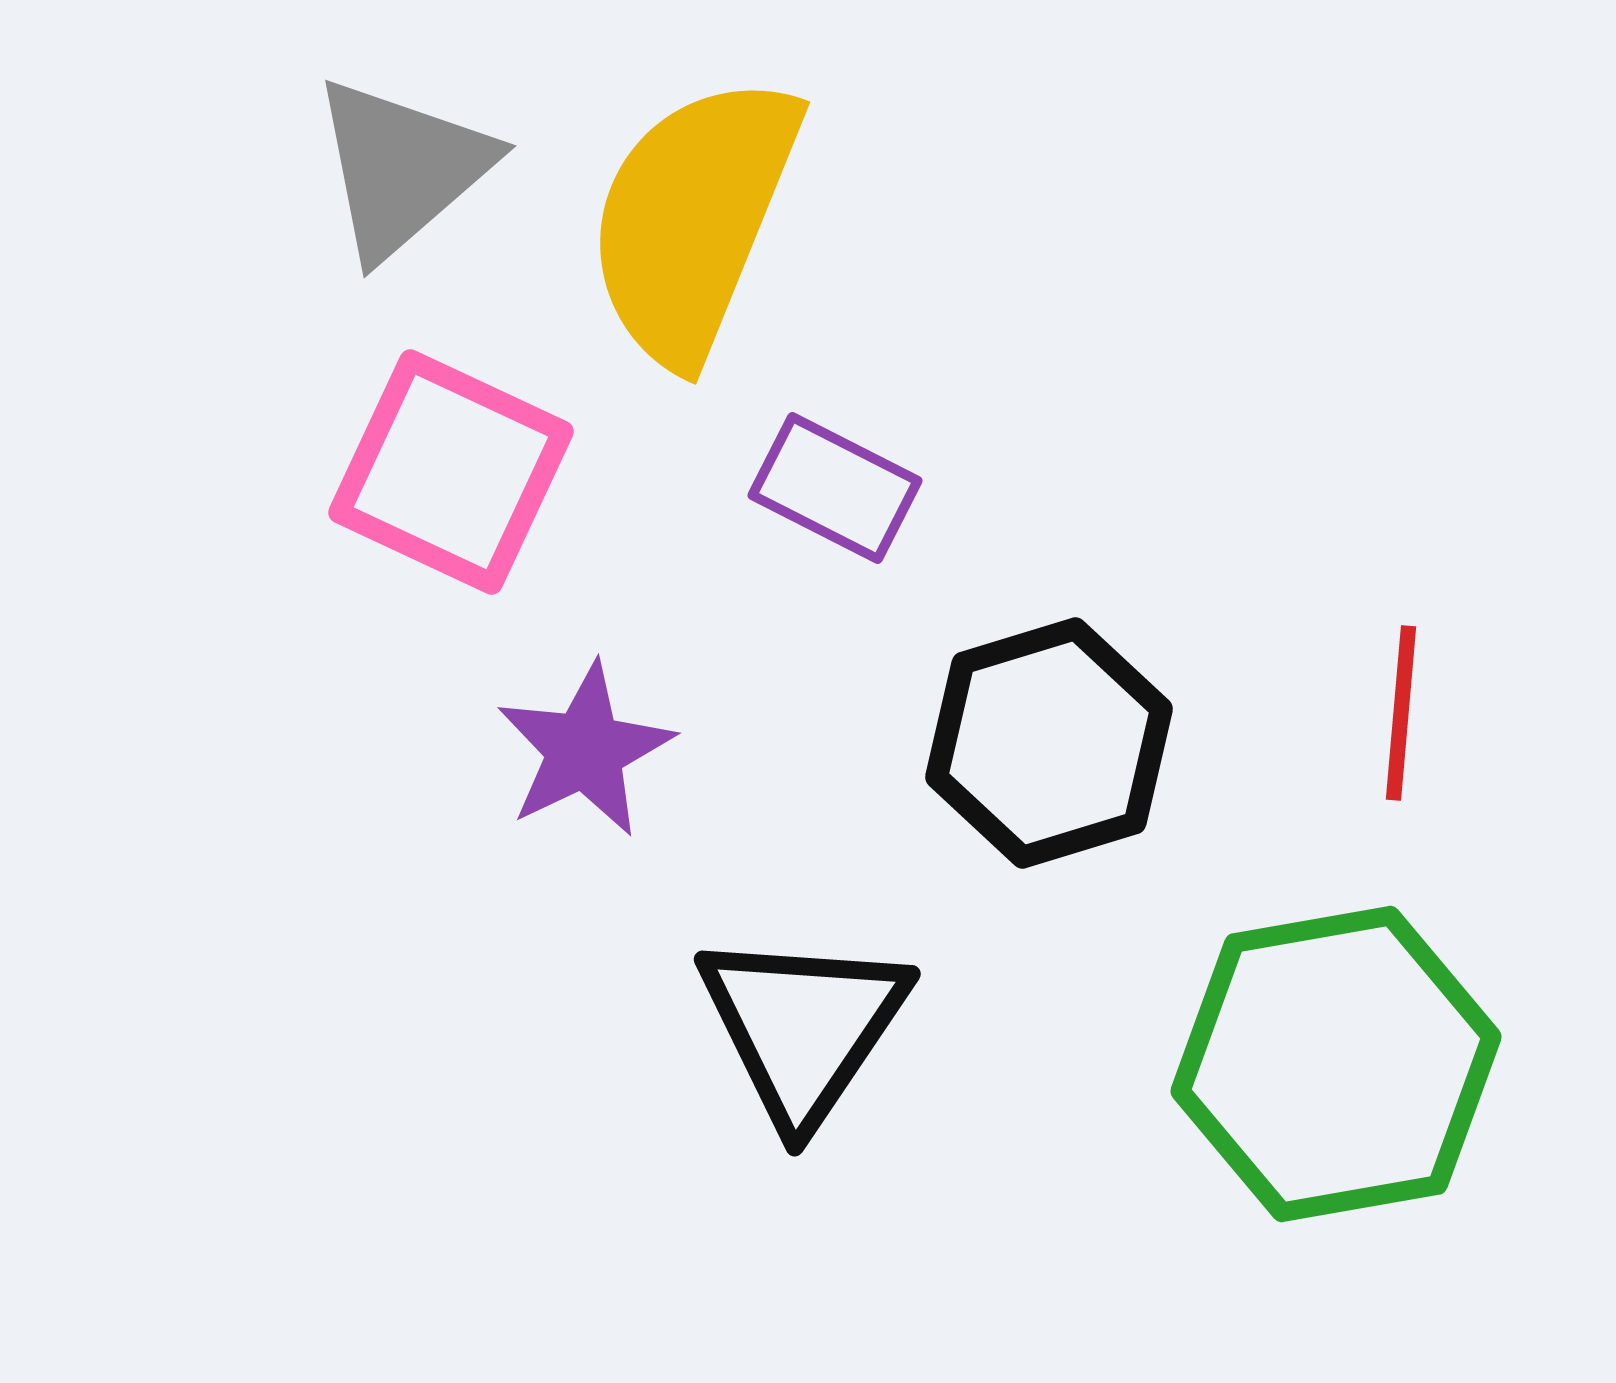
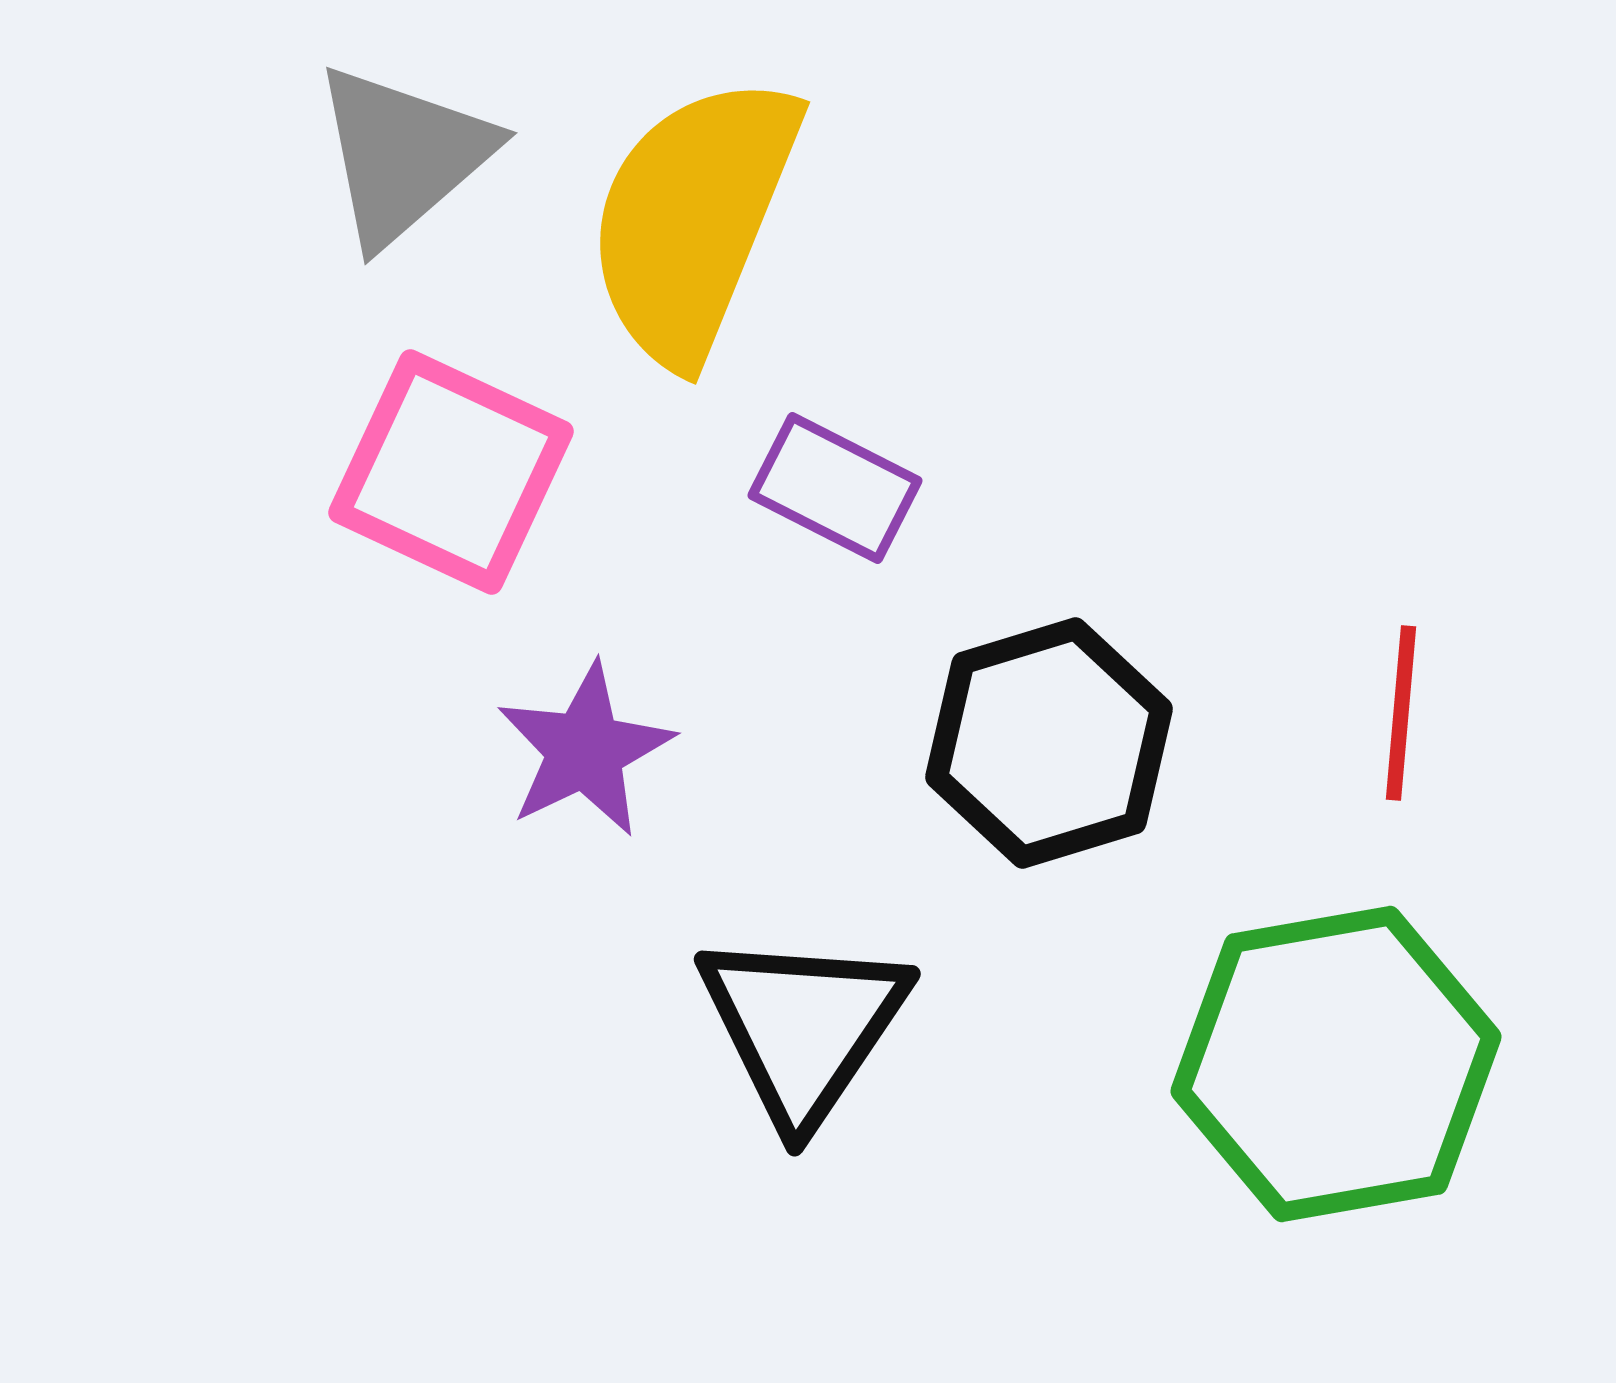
gray triangle: moved 1 px right, 13 px up
